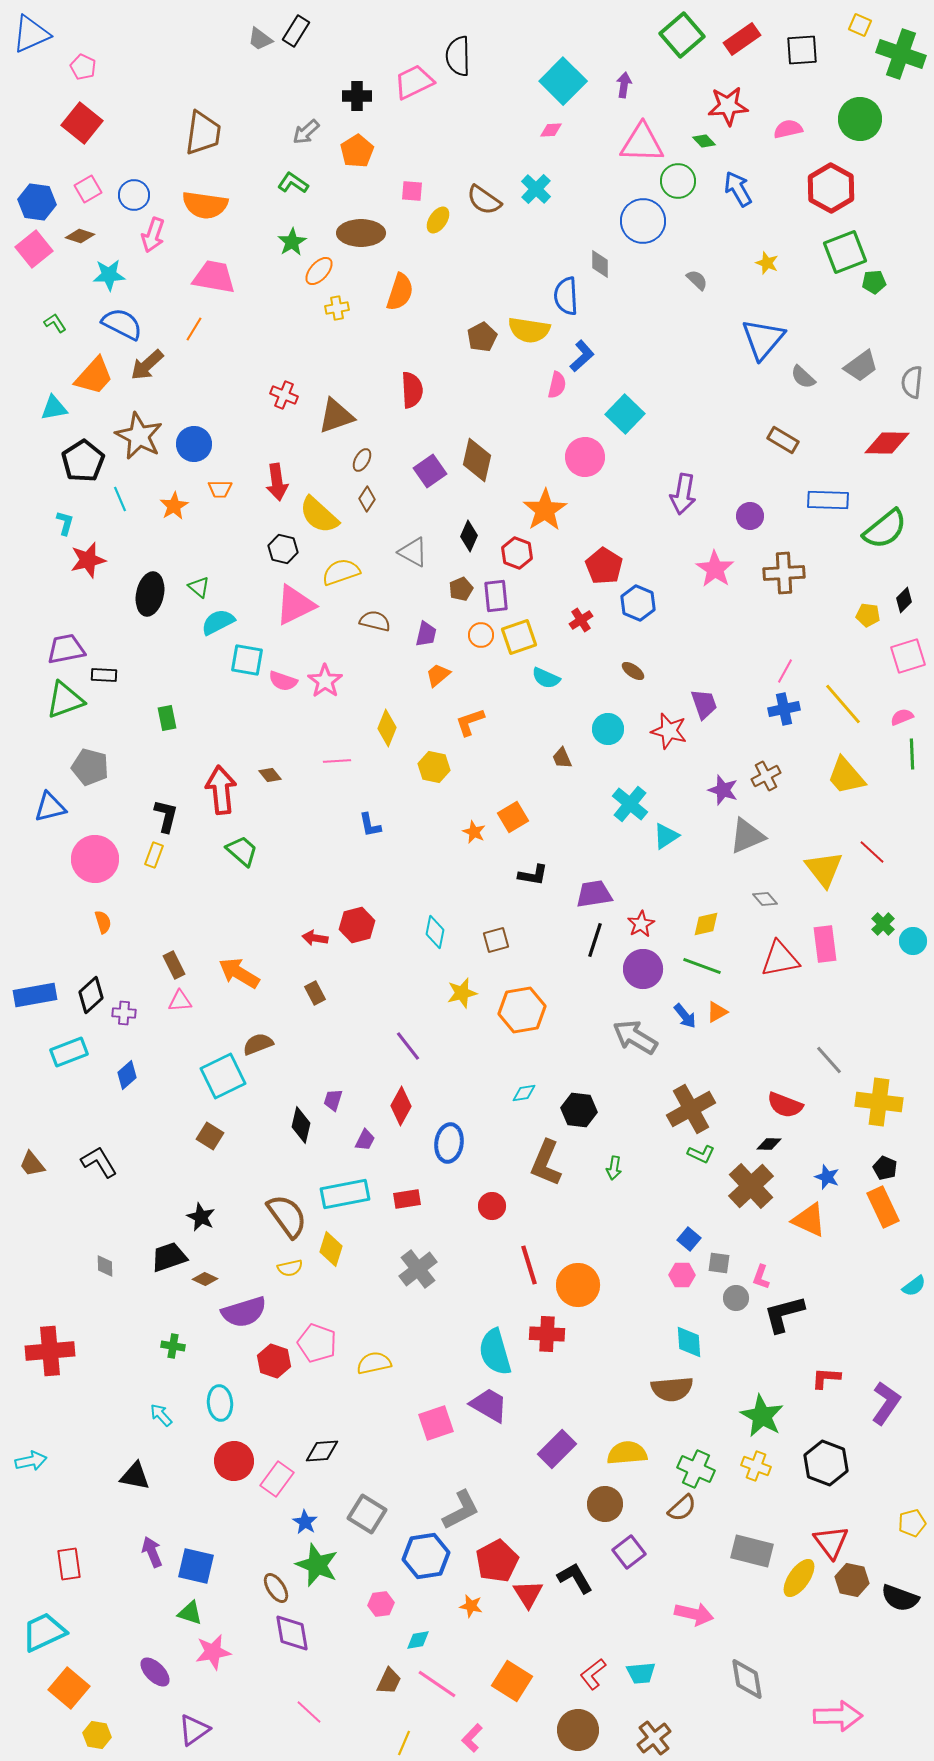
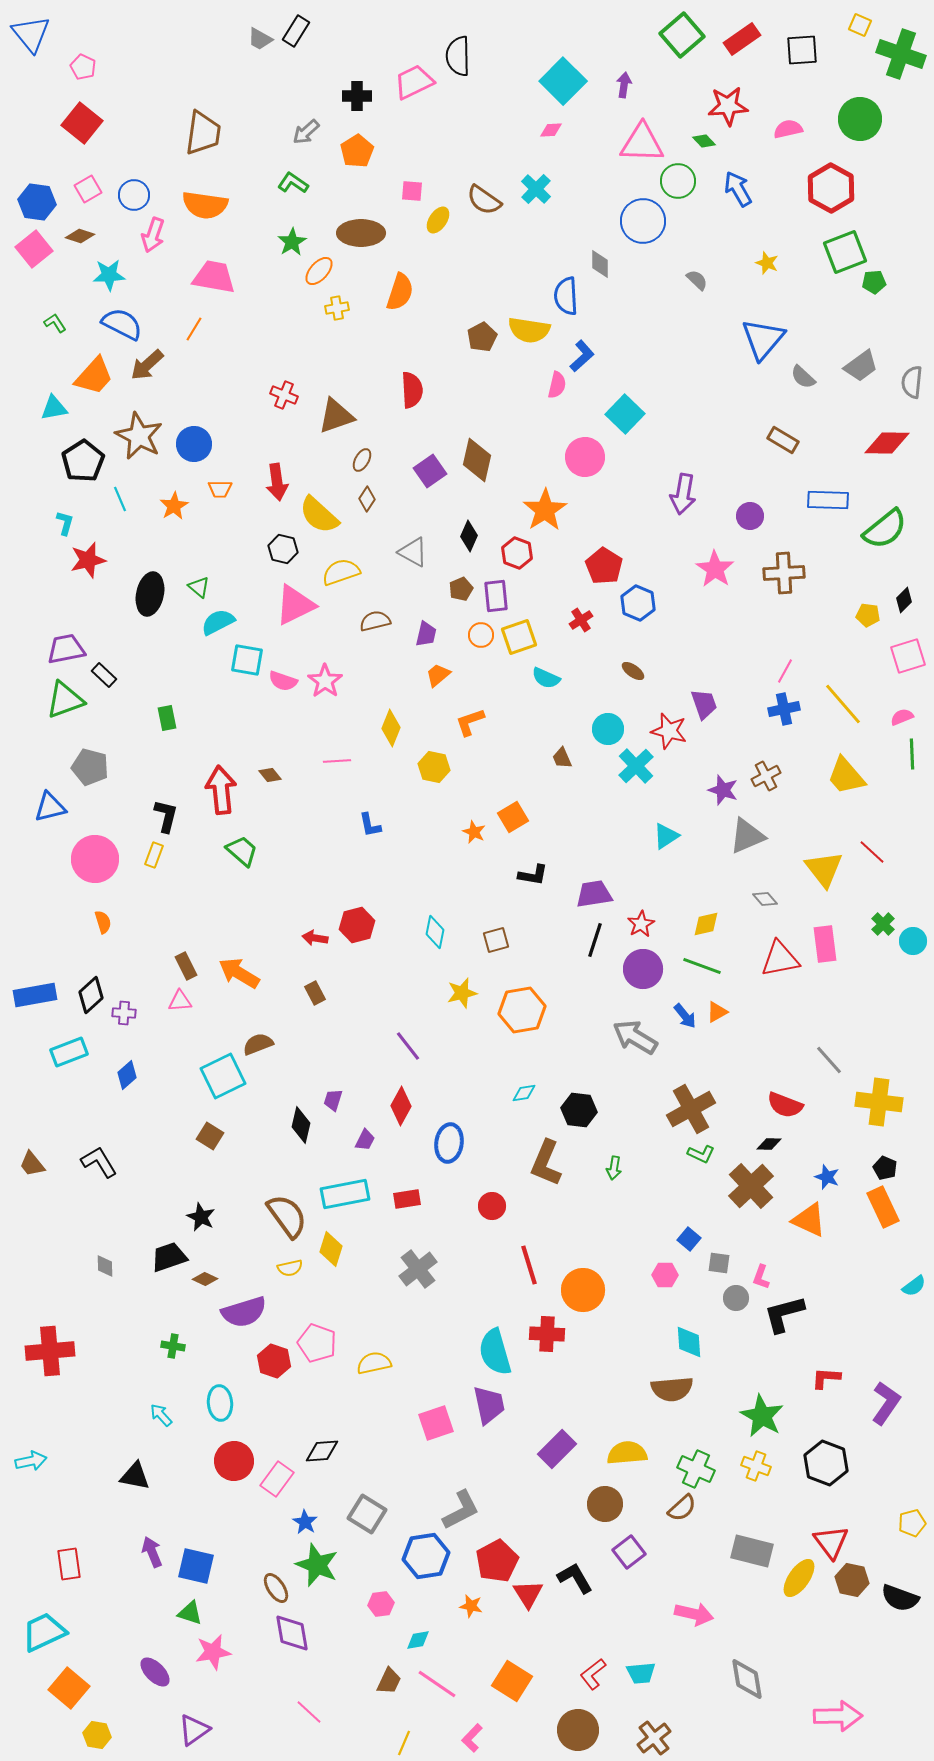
blue triangle at (31, 34): rotated 45 degrees counterclockwise
gray trapezoid at (260, 39): rotated 8 degrees counterclockwise
brown semicircle at (375, 621): rotated 28 degrees counterclockwise
black rectangle at (104, 675): rotated 40 degrees clockwise
yellow diamond at (387, 728): moved 4 px right
cyan cross at (630, 804): moved 6 px right, 38 px up; rotated 6 degrees clockwise
brown rectangle at (174, 965): moved 12 px right, 1 px down
pink hexagon at (682, 1275): moved 17 px left
orange circle at (578, 1285): moved 5 px right, 5 px down
purple trapezoid at (489, 1405): rotated 48 degrees clockwise
